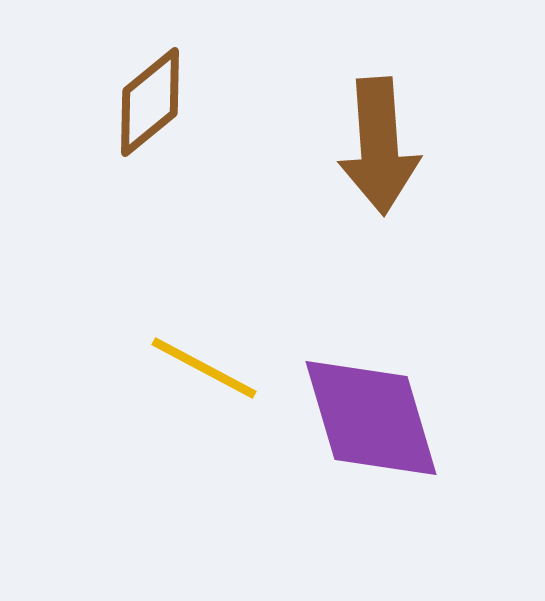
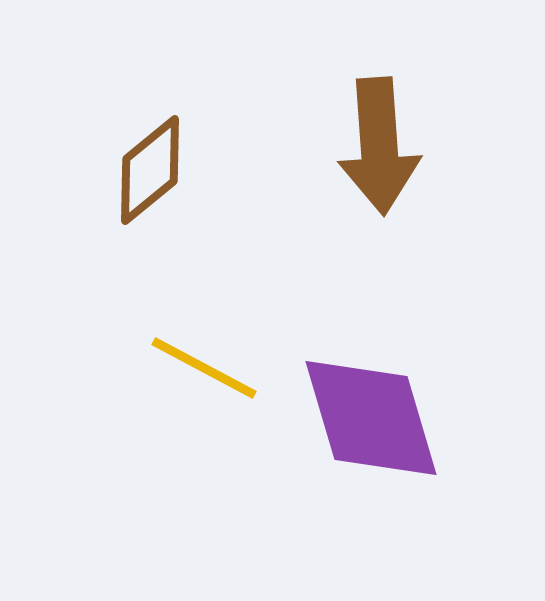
brown diamond: moved 68 px down
